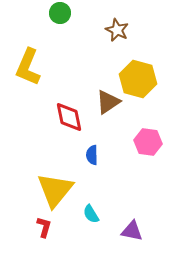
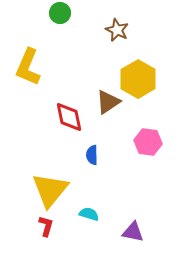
yellow hexagon: rotated 15 degrees clockwise
yellow triangle: moved 5 px left
cyan semicircle: moved 2 px left; rotated 138 degrees clockwise
red L-shape: moved 2 px right, 1 px up
purple triangle: moved 1 px right, 1 px down
